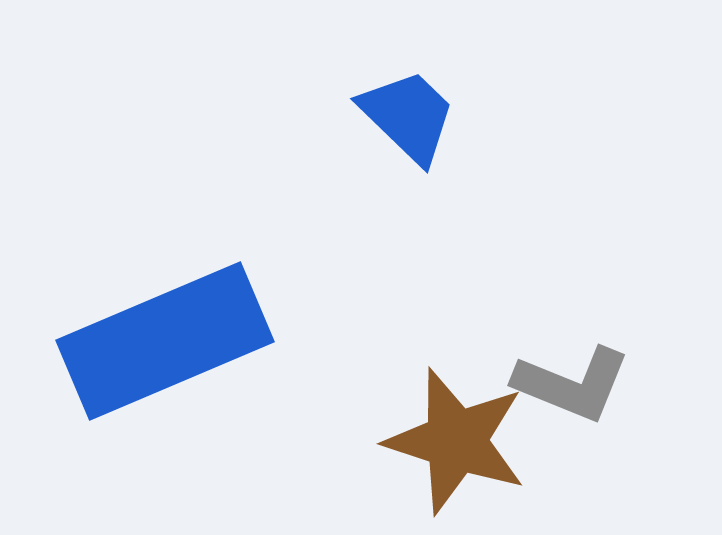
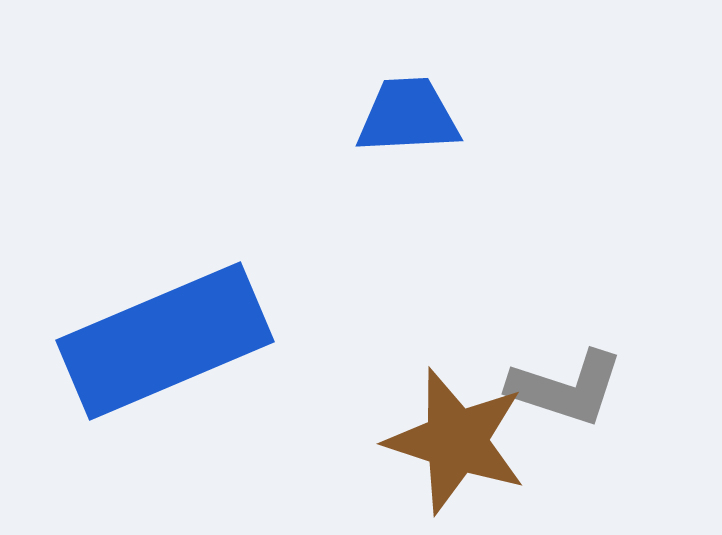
blue trapezoid: rotated 47 degrees counterclockwise
gray L-shape: moved 6 px left, 4 px down; rotated 4 degrees counterclockwise
